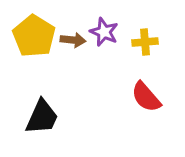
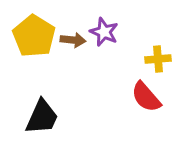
yellow cross: moved 13 px right, 17 px down
